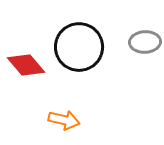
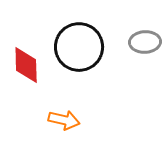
red diamond: rotated 39 degrees clockwise
